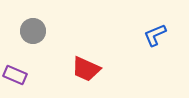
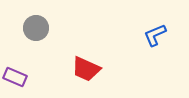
gray circle: moved 3 px right, 3 px up
purple rectangle: moved 2 px down
